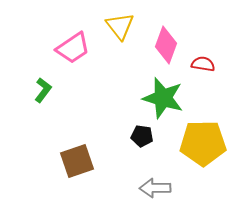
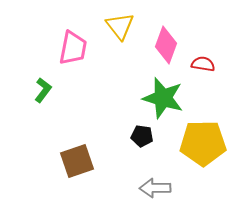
pink trapezoid: rotated 45 degrees counterclockwise
